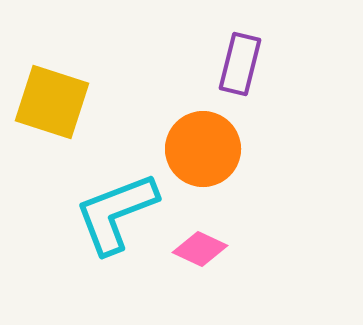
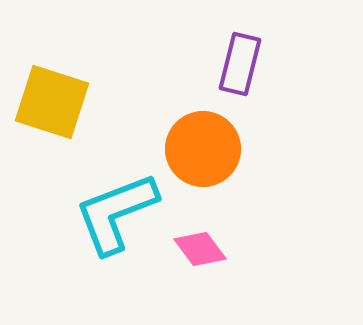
pink diamond: rotated 28 degrees clockwise
